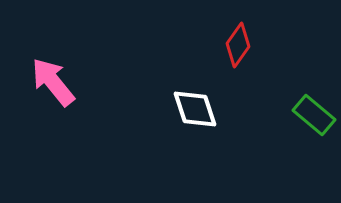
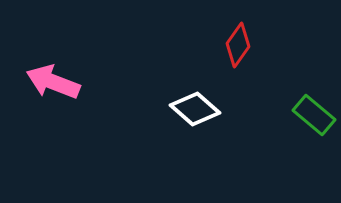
pink arrow: rotated 30 degrees counterclockwise
white diamond: rotated 30 degrees counterclockwise
